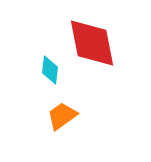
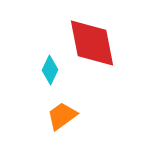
cyan diamond: rotated 20 degrees clockwise
